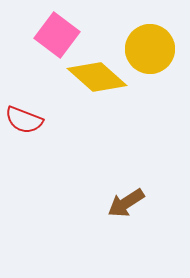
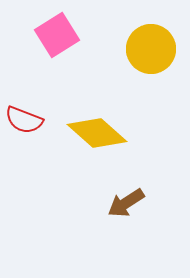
pink square: rotated 21 degrees clockwise
yellow circle: moved 1 px right
yellow diamond: moved 56 px down
